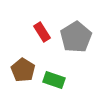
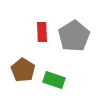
red rectangle: rotated 30 degrees clockwise
gray pentagon: moved 2 px left, 1 px up
